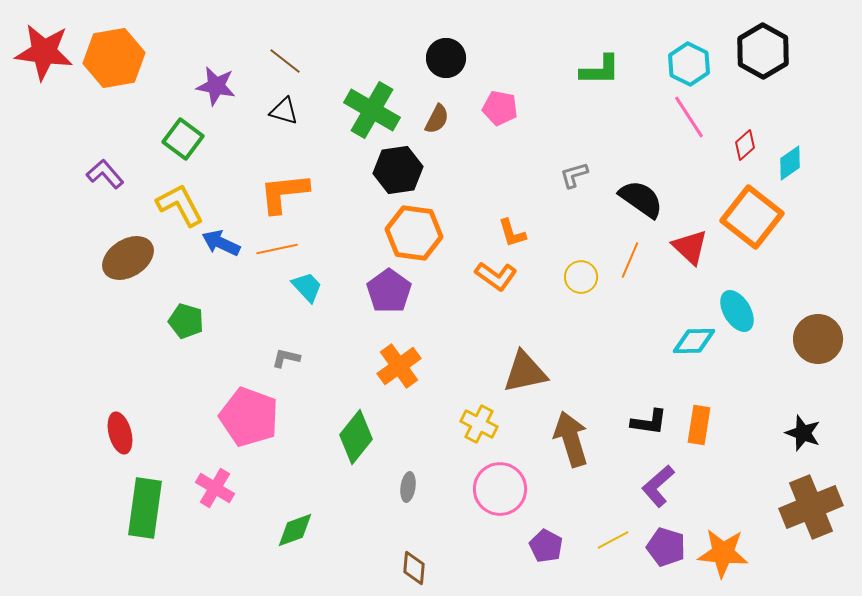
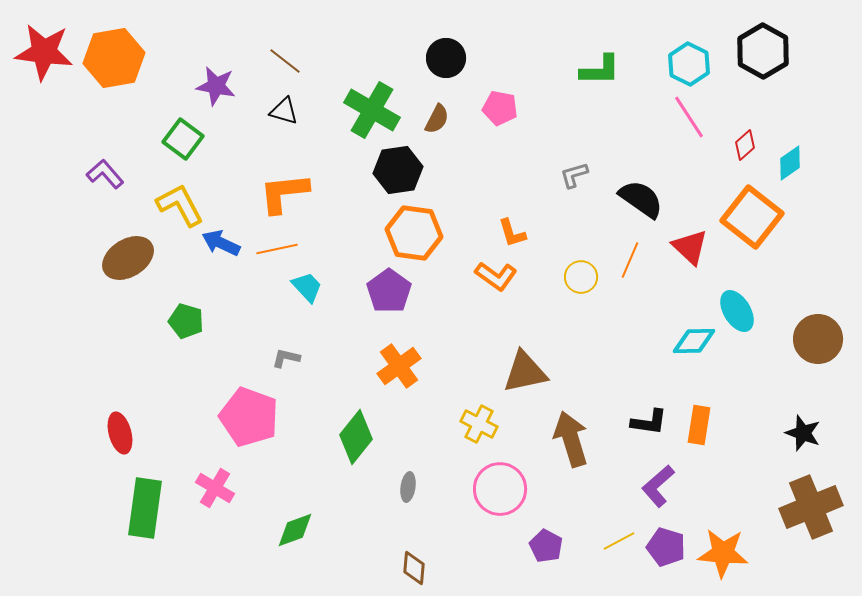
yellow line at (613, 540): moved 6 px right, 1 px down
